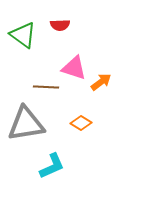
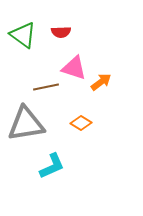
red semicircle: moved 1 px right, 7 px down
brown line: rotated 15 degrees counterclockwise
